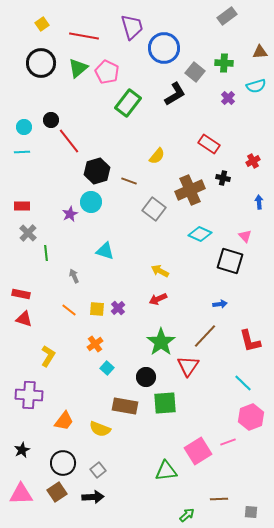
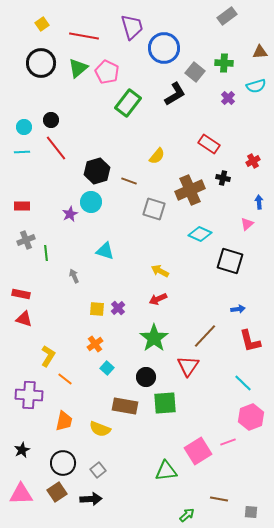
red line at (69, 141): moved 13 px left, 7 px down
gray square at (154, 209): rotated 20 degrees counterclockwise
gray cross at (28, 233): moved 2 px left, 7 px down; rotated 24 degrees clockwise
pink triangle at (245, 236): moved 2 px right, 12 px up; rotated 32 degrees clockwise
blue arrow at (220, 304): moved 18 px right, 5 px down
orange line at (69, 310): moved 4 px left, 69 px down
green star at (161, 342): moved 7 px left, 4 px up
orange trapezoid at (64, 421): rotated 25 degrees counterclockwise
black arrow at (93, 497): moved 2 px left, 2 px down
brown line at (219, 499): rotated 12 degrees clockwise
